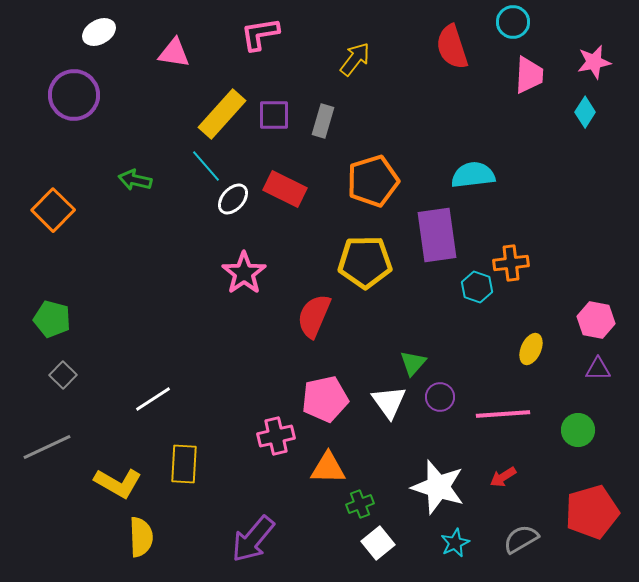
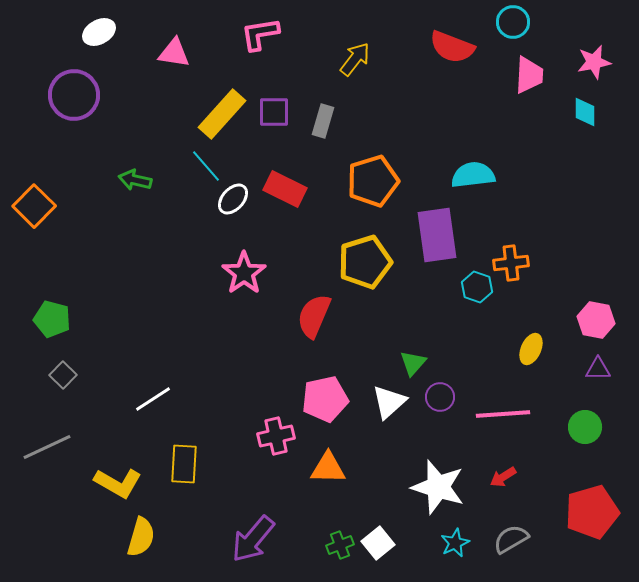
red semicircle at (452, 47): rotated 51 degrees counterclockwise
cyan diamond at (585, 112): rotated 32 degrees counterclockwise
purple square at (274, 115): moved 3 px up
orange square at (53, 210): moved 19 px left, 4 px up
yellow pentagon at (365, 262): rotated 16 degrees counterclockwise
white triangle at (389, 402): rotated 24 degrees clockwise
green circle at (578, 430): moved 7 px right, 3 px up
green cross at (360, 504): moved 20 px left, 41 px down
yellow semicircle at (141, 537): rotated 18 degrees clockwise
gray semicircle at (521, 539): moved 10 px left
